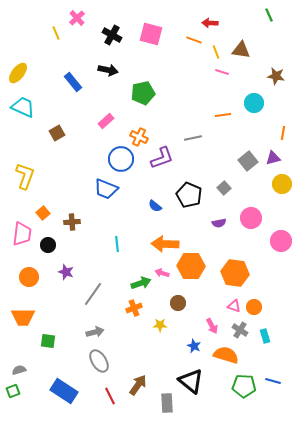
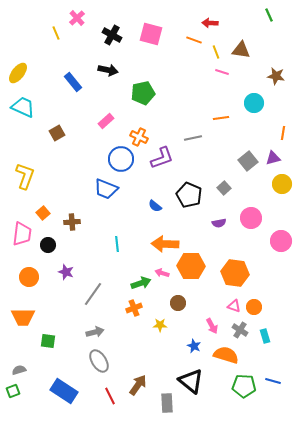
orange line at (223, 115): moved 2 px left, 3 px down
